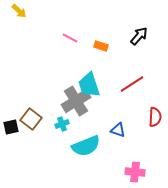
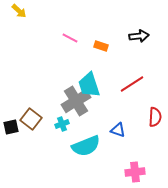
black arrow: rotated 42 degrees clockwise
pink cross: rotated 12 degrees counterclockwise
